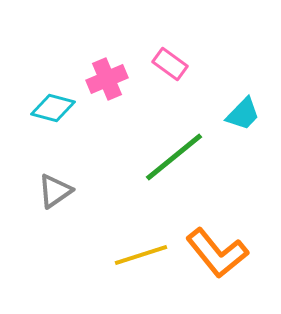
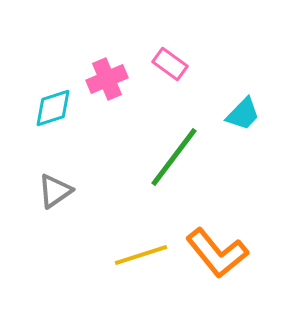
cyan diamond: rotated 33 degrees counterclockwise
green line: rotated 14 degrees counterclockwise
